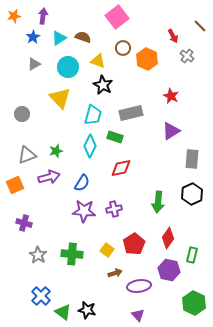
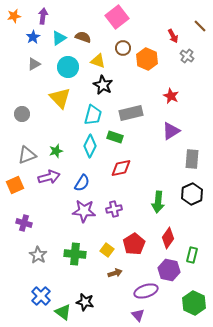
green cross at (72, 254): moved 3 px right
purple ellipse at (139, 286): moved 7 px right, 5 px down; rotated 10 degrees counterclockwise
black star at (87, 310): moved 2 px left, 8 px up
